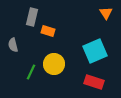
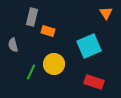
cyan square: moved 6 px left, 5 px up
